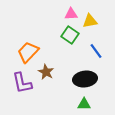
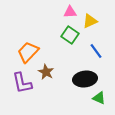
pink triangle: moved 1 px left, 2 px up
yellow triangle: rotated 14 degrees counterclockwise
green triangle: moved 15 px right, 6 px up; rotated 24 degrees clockwise
